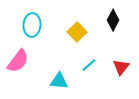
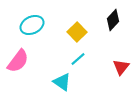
black diamond: rotated 15 degrees clockwise
cyan ellipse: rotated 60 degrees clockwise
cyan line: moved 11 px left, 6 px up
cyan triangle: moved 3 px right, 1 px down; rotated 30 degrees clockwise
